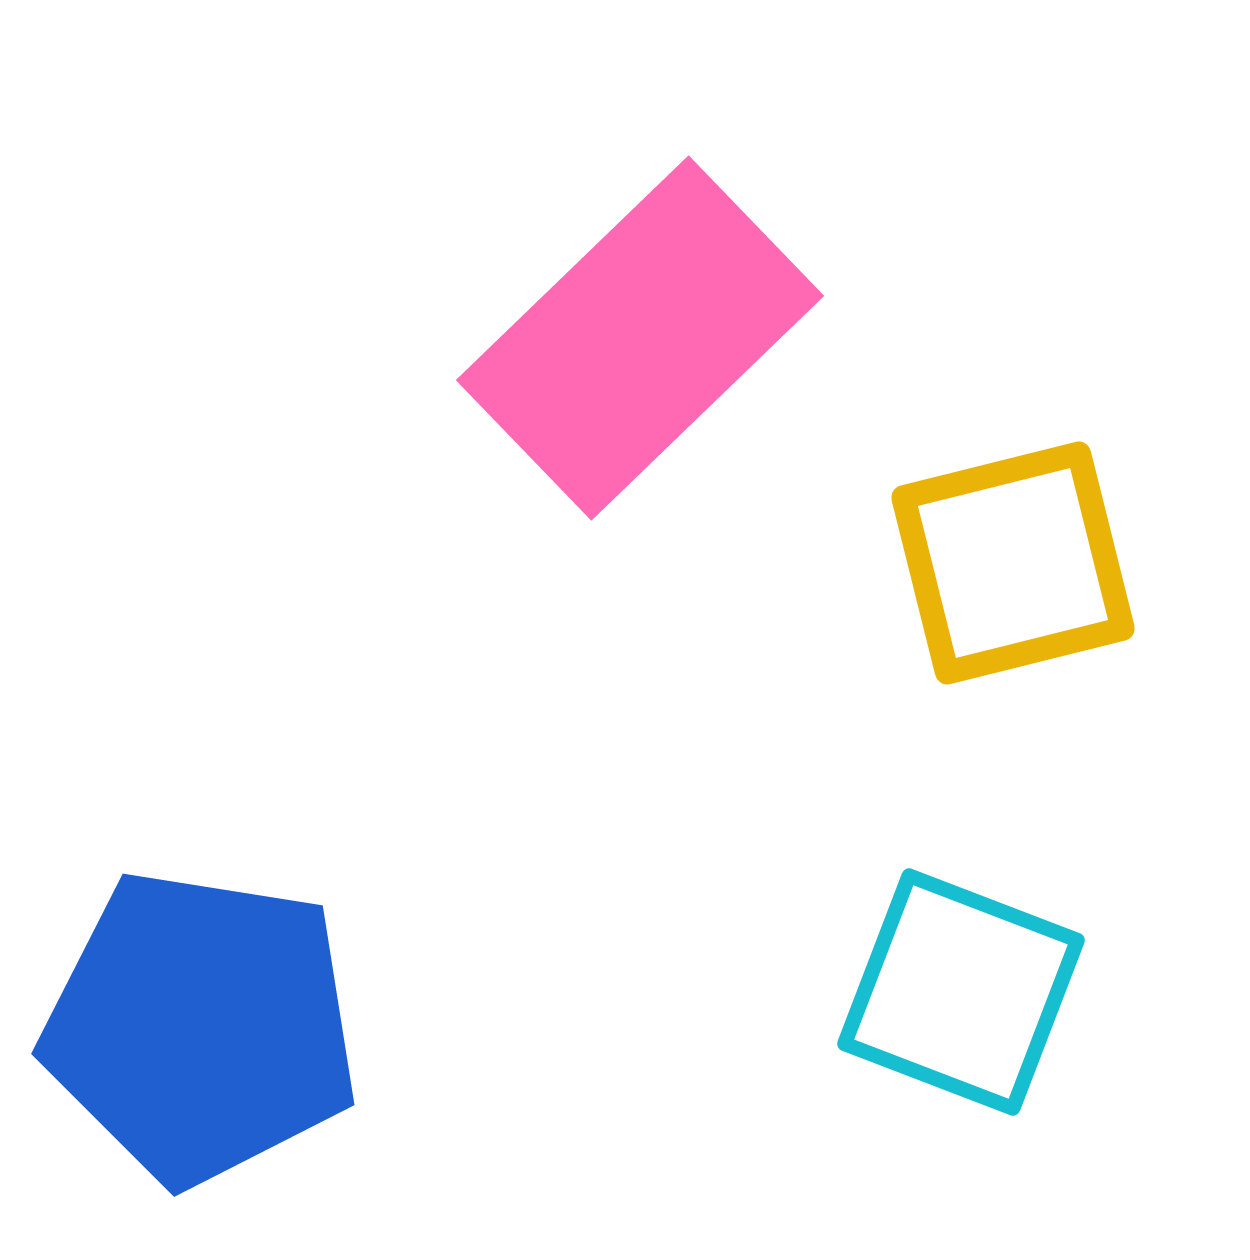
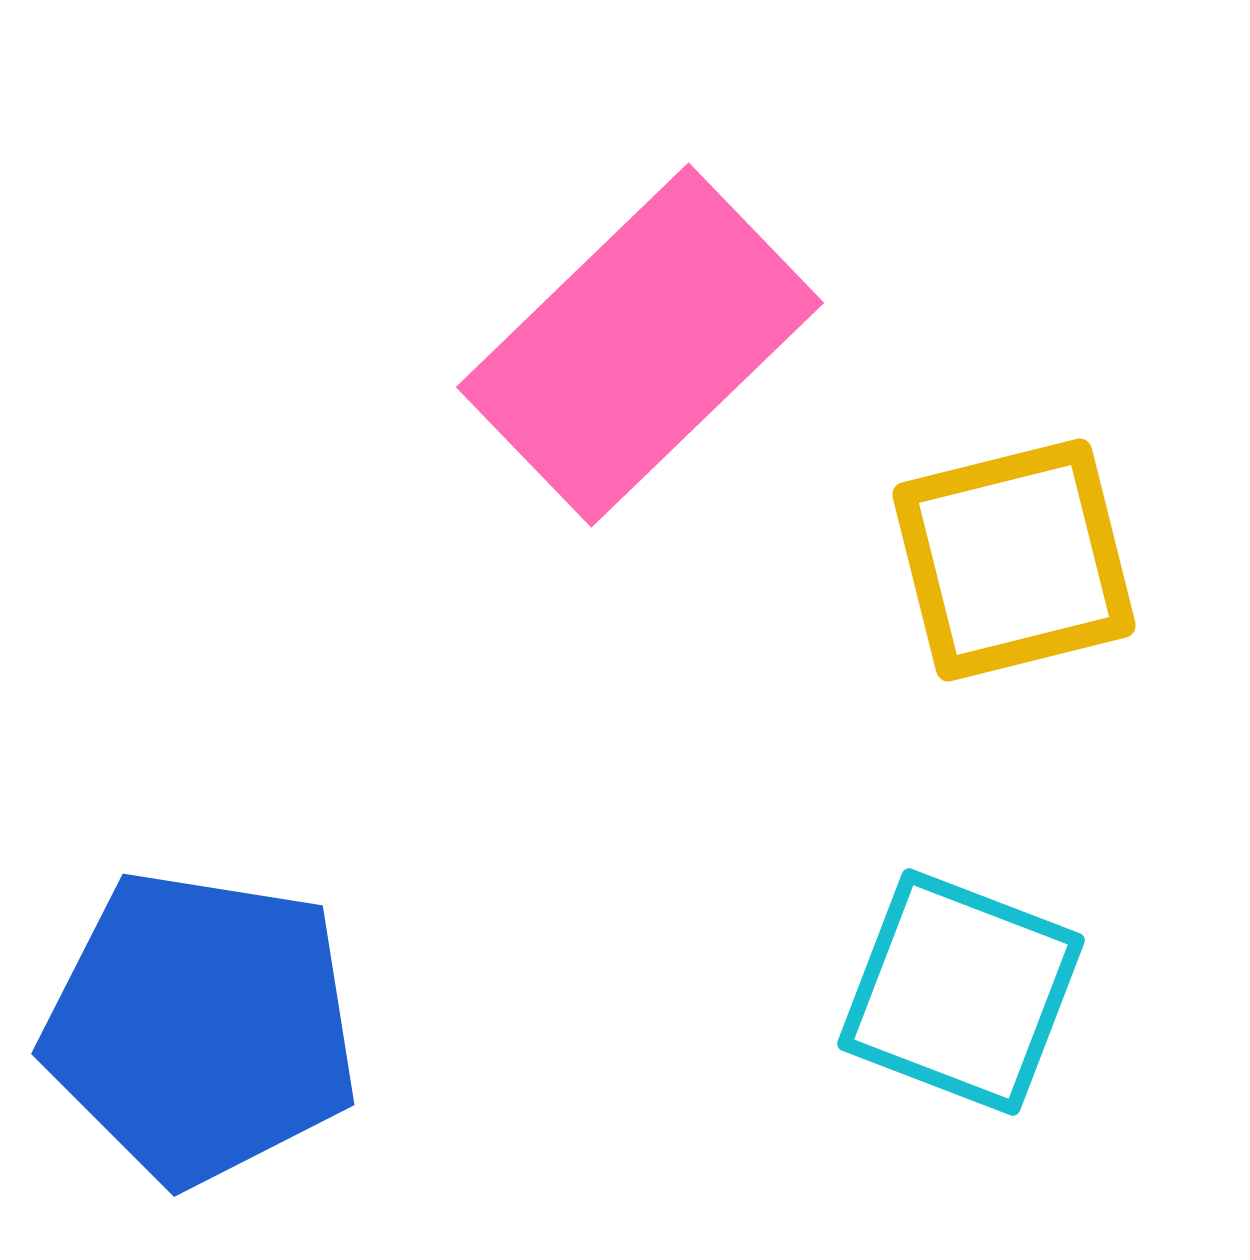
pink rectangle: moved 7 px down
yellow square: moved 1 px right, 3 px up
